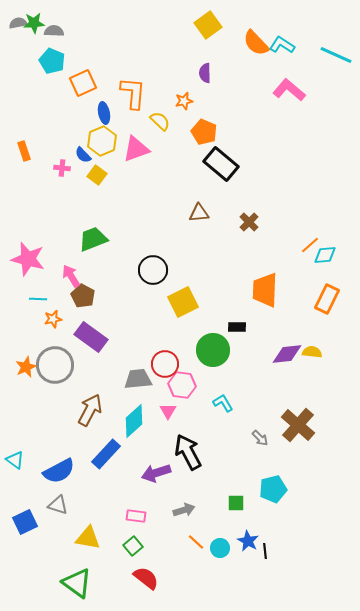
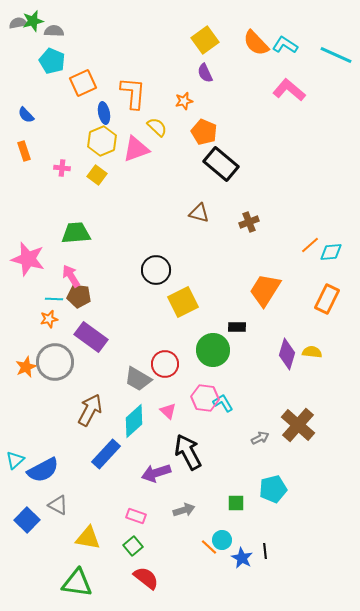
green star at (34, 23): moved 1 px left, 2 px up; rotated 10 degrees counterclockwise
yellow square at (208, 25): moved 3 px left, 15 px down
cyan L-shape at (282, 45): moved 3 px right
purple semicircle at (205, 73): rotated 24 degrees counterclockwise
yellow semicircle at (160, 121): moved 3 px left, 6 px down
blue semicircle at (83, 155): moved 57 px left, 40 px up
brown triangle at (199, 213): rotated 20 degrees clockwise
brown cross at (249, 222): rotated 24 degrees clockwise
green trapezoid at (93, 239): moved 17 px left, 6 px up; rotated 16 degrees clockwise
cyan diamond at (325, 255): moved 6 px right, 3 px up
black circle at (153, 270): moved 3 px right
orange trapezoid at (265, 290): rotated 30 degrees clockwise
brown pentagon at (83, 296): moved 4 px left; rotated 20 degrees counterclockwise
cyan line at (38, 299): moved 16 px right
orange star at (53, 319): moved 4 px left
purple diamond at (287, 354): rotated 68 degrees counterclockwise
gray circle at (55, 365): moved 3 px up
gray trapezoid at (138, 379): rotated 144 degrees counterclockwise
pink hexagon at (182, 385): moved 23 px right, 13 px down
pink triangle at (168, 411): rotated 18 degrees counterclockwise
gray arrow at (260, 438): rotated 72 degrees counterclockwise
cyan triangle at (15, 460): rotated 42 degrees clockwise
blue semicircle at (59, 471): moved 16 px left, 1 px up
gray triangle at (58, 505): rotated 10 degrees clockwise
pink rectangle at (136, 516): rotated 12 degrees clockwise
blue square at (25, 522): moved 2 px right, 2 px up; rotated 20 degrees counterclockwise
blue star at (248, 541): moved 6 px left, 17 px down
orange line at (196, 542): moved 13 px right, 5 px down
cyan circle at (220, 548): moved 2 px right, 8 px up
green triangle at (77, 583): rotated 28 degrees counterclockwise
